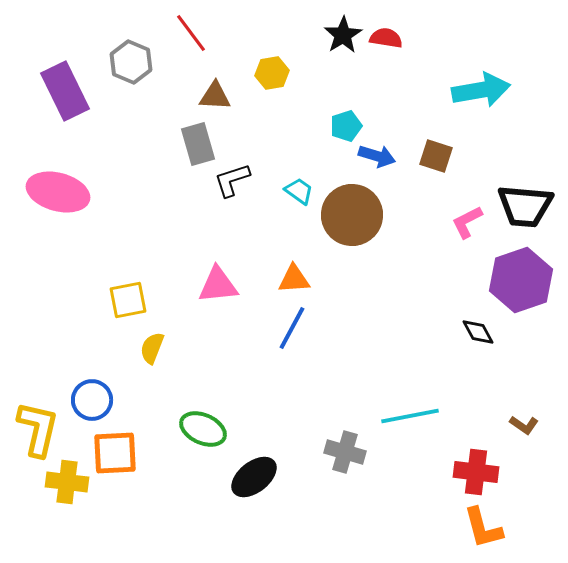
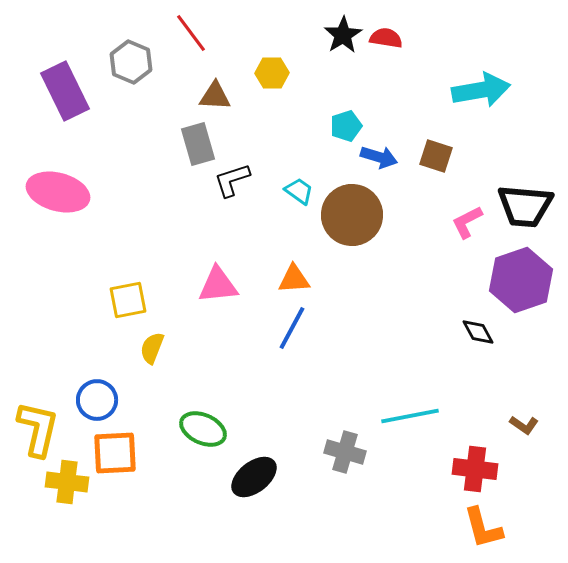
yellow hexagon: rotated 8 degrees clockwise
blue arrow: moved 2 px right, 1 px down
blue circle: moved 5 px right
red cross: moved 1 px left, 3 px up
